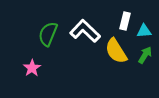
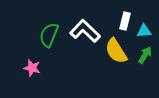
green semicircle: moved 1 px right, 1 px down
pink star: rotated 24 degrees counterclockwise
